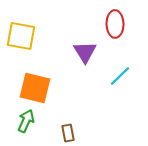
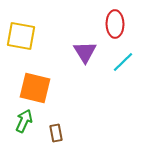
cyan line: moved 3 px right, 14 px up
green arrow: moved 2 px left
brown rectangle: moved 12 px left
